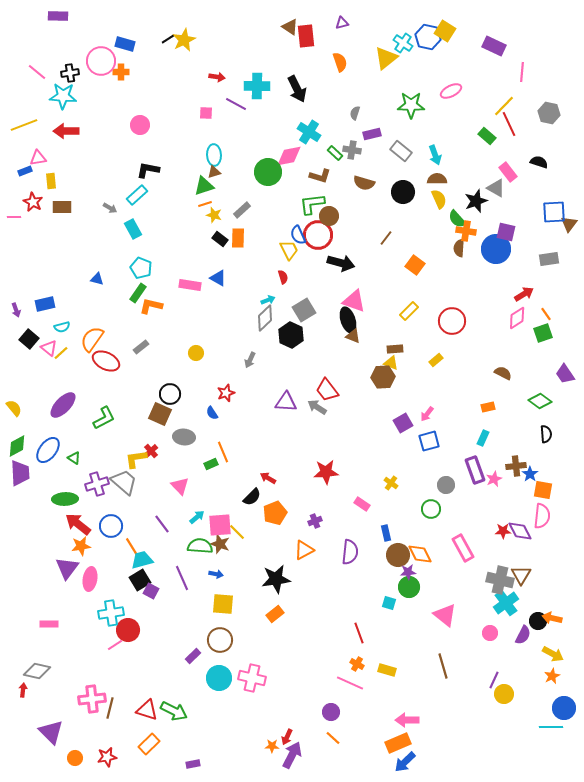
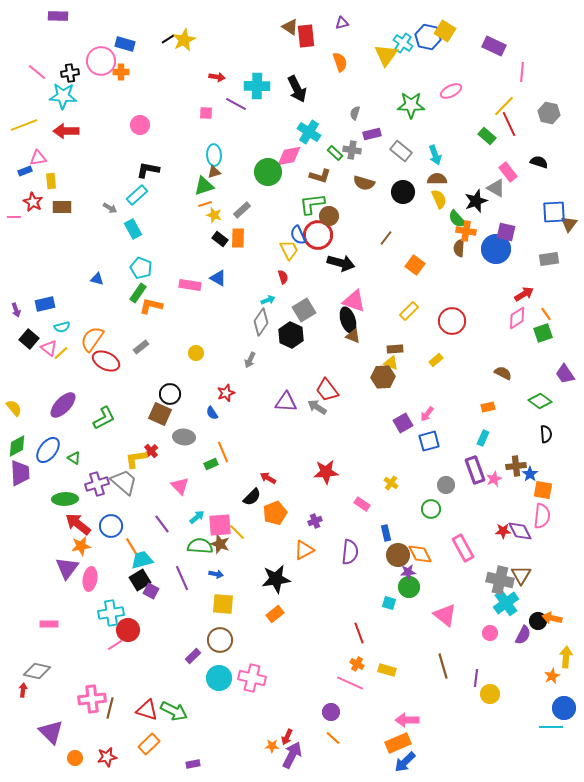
yellow triangle at (386, 58): moved 3 px up; rotated 15 degrees counterclockwise
gray diamond at (265, 318): moved 4 px left, 4 px down; rotated 12 degrees counterclockwise
yellow arrow at (553, 654): moved 13 px right, 3 px down; rotated 115 degrees counterclockwise
purple line at (494, 680): moved 18 px left, 2 px up; rotated 18 degrees counterclockwise
yellow circle at (504, 694): moved 14 px left
